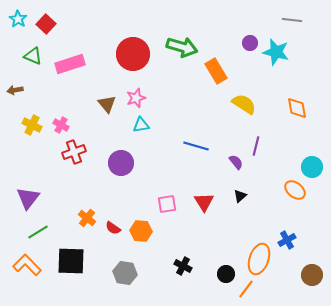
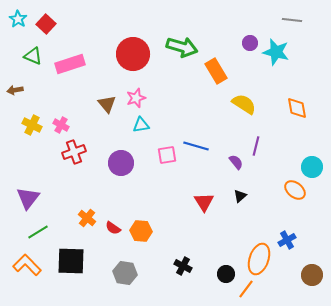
pink square at (167, 204): moved 49 px up
